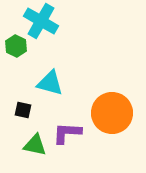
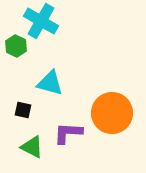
purple L-shape: moved 1 px right
green triangle: moved 3 px left, 2 px down; rotated 15 degrees clockwise
